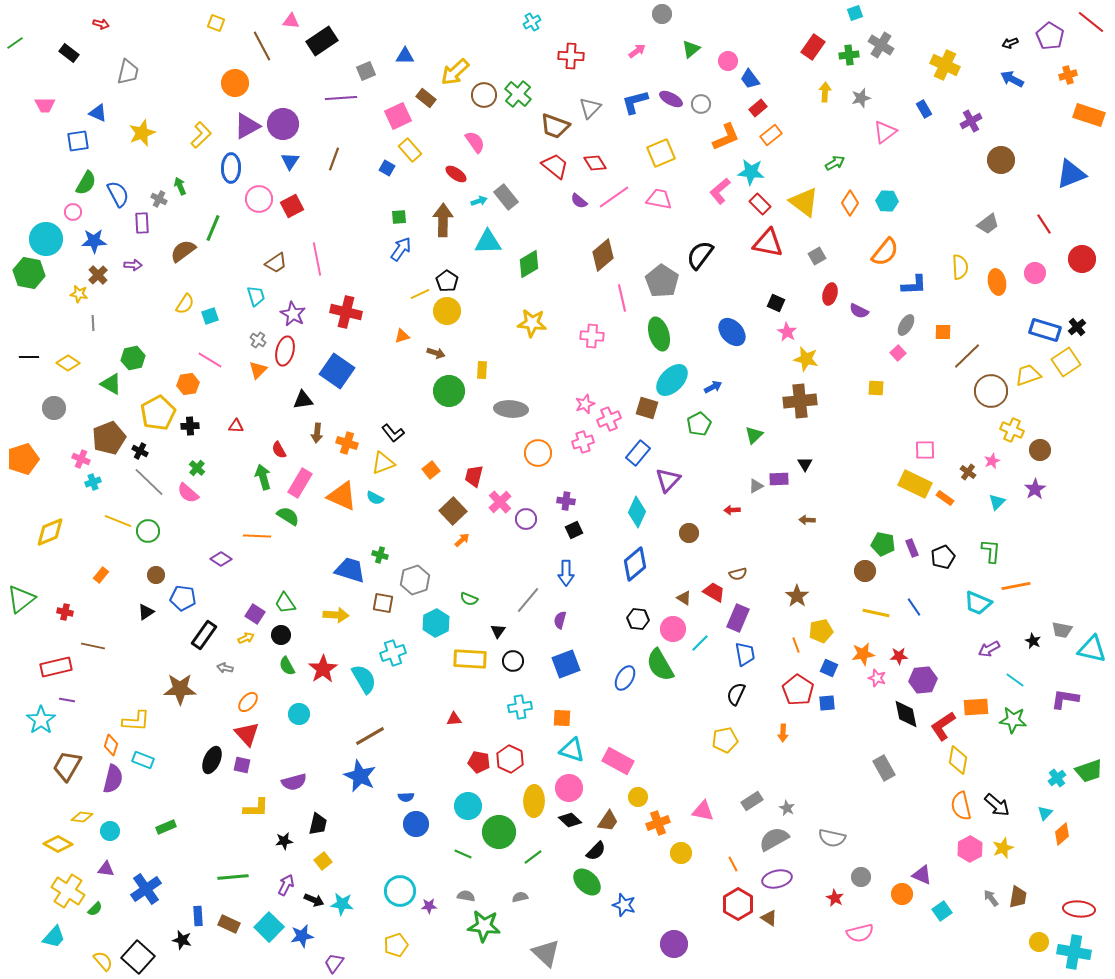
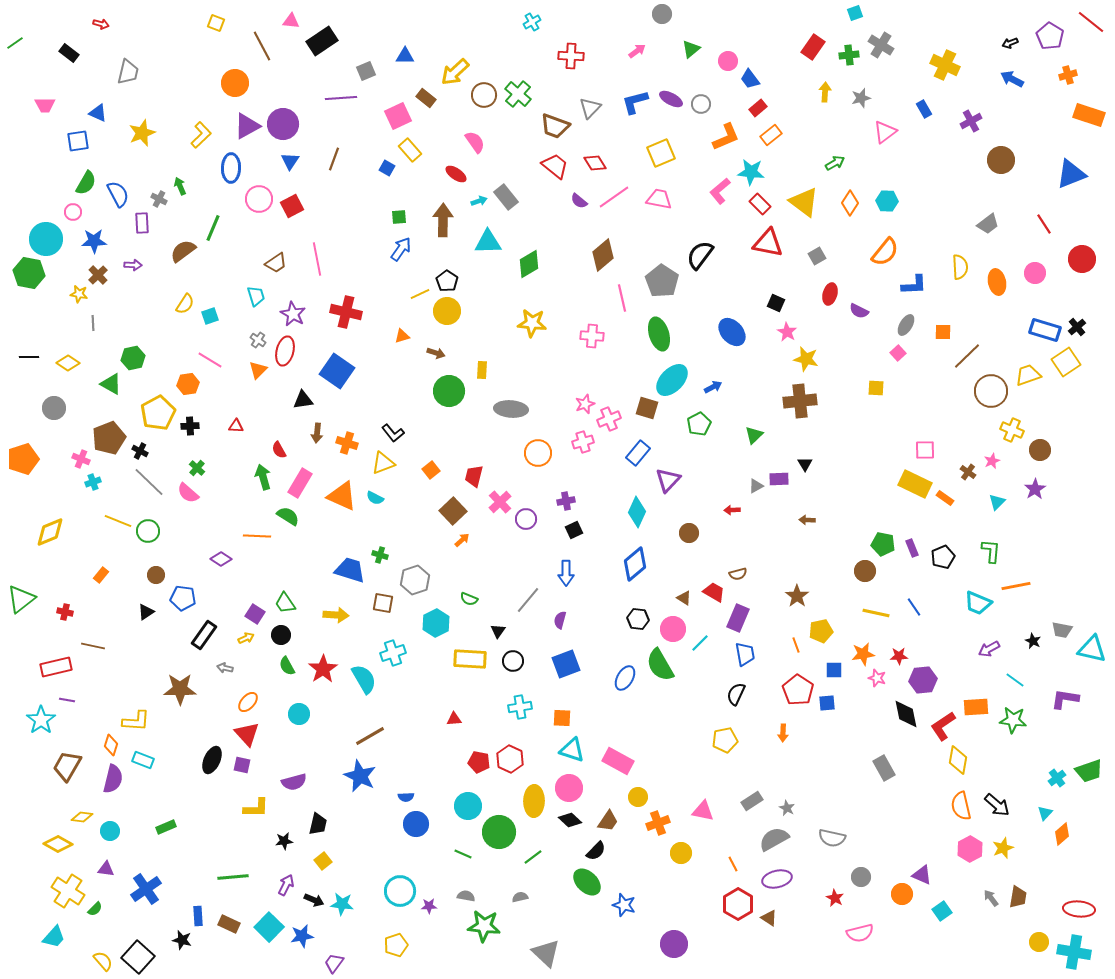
purple cross at (566, 501): rotated 18 degrees counterclockwise
blue square at (829, 668): moved 5 px right, 2 px down; rotated 24 degrees counterclockwise
